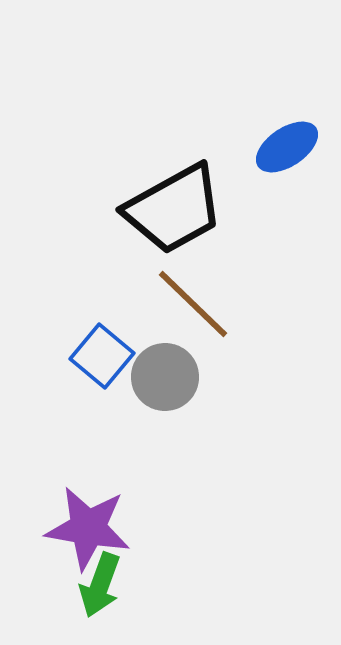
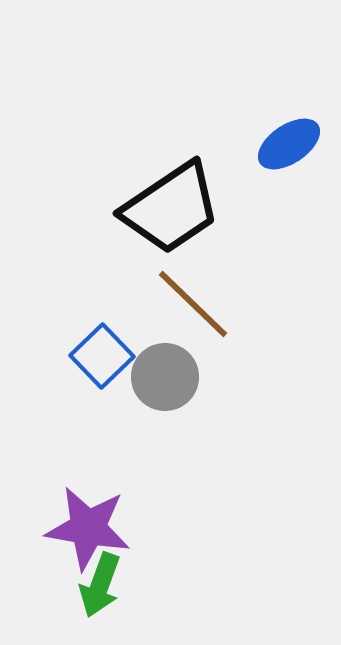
blue ellipse: moved 2 px right, 3 px up
black trapezoid: moved 3 px left, 1 px up; rotated 5 degrees counterclockwise
blue square: rotated 6 degrees clockwise
